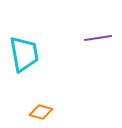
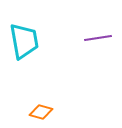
cyan trapezoid: moved 13 px up
